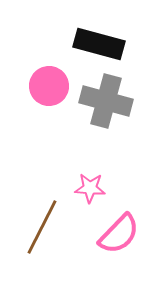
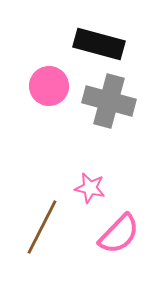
gray cross: moved 3 px right
pink star: rotated 8 degrees clockwise
